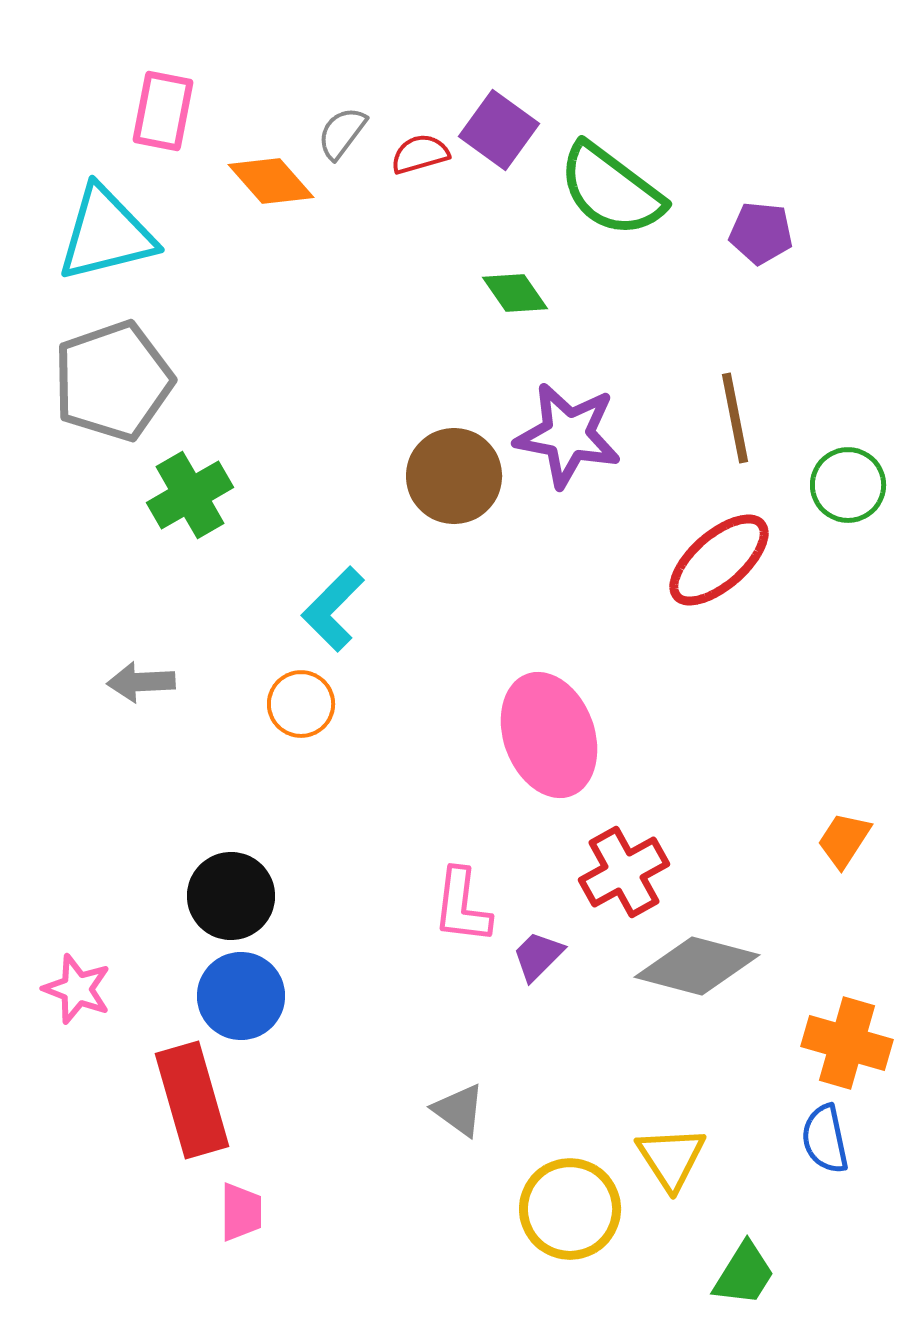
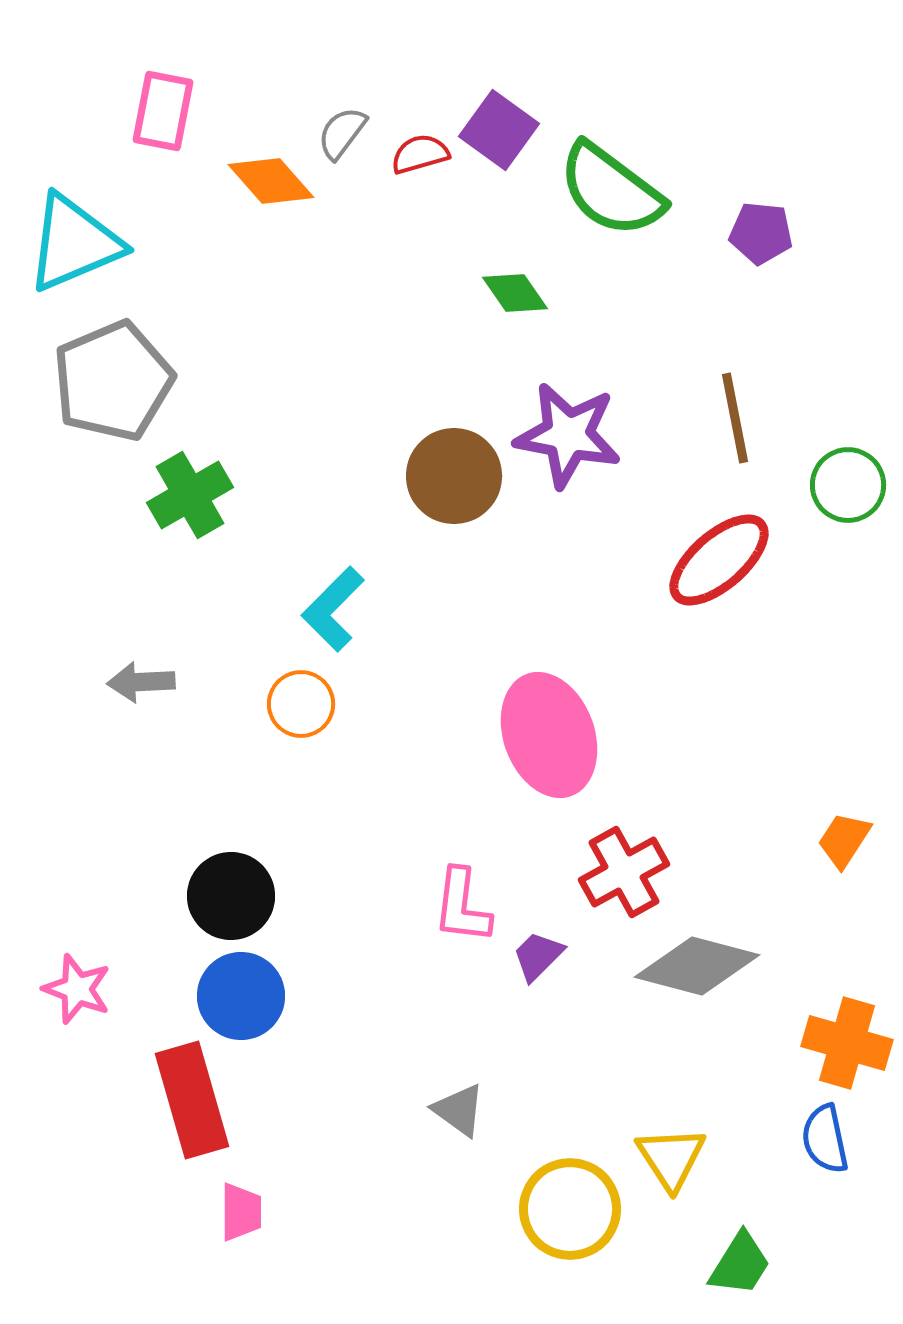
cyan triangle: moved 32 px left, 9 px down; rotated 9 degrees counterclockwise
gray pentagon: rotated 4 degrees counterclockwise
green trapezoid: moved 4 px left, 10 px up
